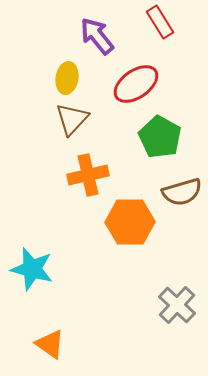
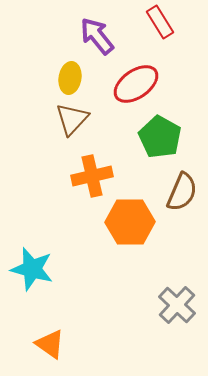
yellow ellipse: moved 3 px right
orange cross: moved 4 px right, 1 px down
brown semicircle: rotated 51 degrees counterclockwise
